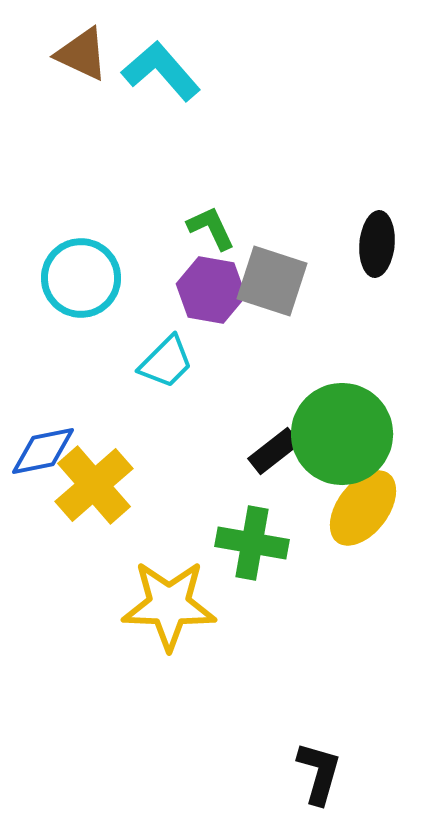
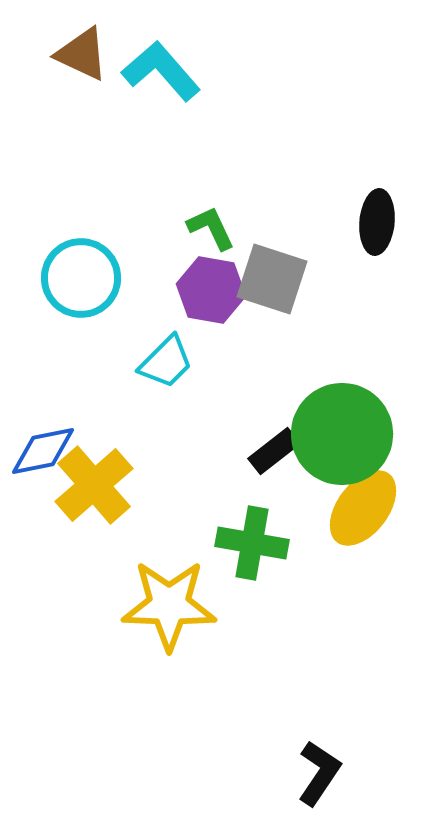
black ellipse: moved 22 px up
gray square: moved 2 px up
black L-shape: rotated 18 degrees clockwise
